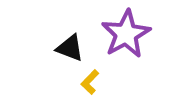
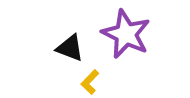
purple star: rotated 18 degrees counterclockwise
